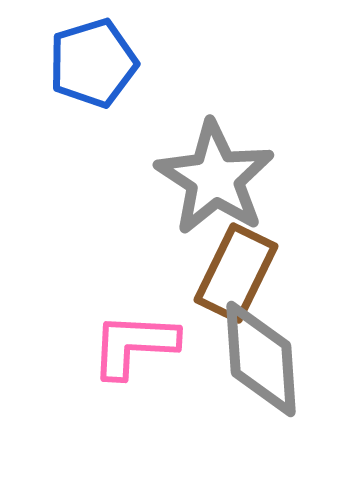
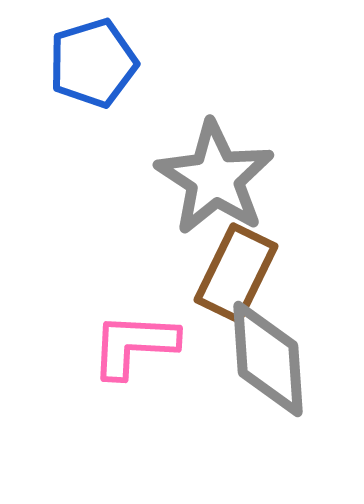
gray diamond: moved 7 px right
